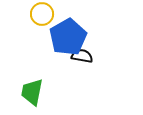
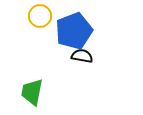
yellow circle: moved 2 px left, 2 px down
blue pentagon: moved 6 px right, 6 px up; rotated 9 degrees clockwise
